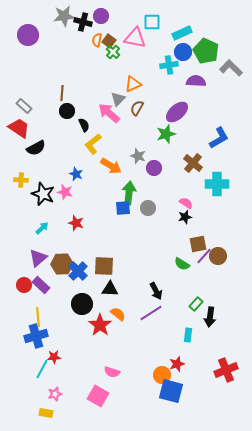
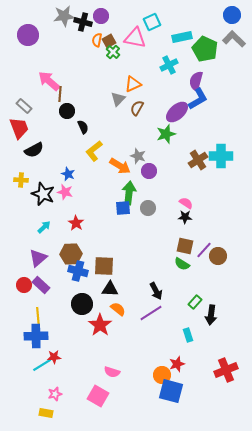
cyan square at (152, 22): rotated 24 degrees counterclockwise
cyan rectangle at (182, 33): moved 4 px down; rotated 12 degrees clockwise
brown square at (109, 41): rotated 24 degrees clockwise
green pentagon at (206, 51): moved 1 px left, 2 px up
blue circle at (183, 52): moved 49 px right, 37 px up
cyan cross at (169, 65): rotated 18 degrees counterclockwise
gray L-shape at (231, 68): moved 3 px right, 29 px up
purple semicircle at (196, 81): rotated 78 degrees counterclockwise
brown line at (62, 93): moved 2 px left, 1 px down
pink arrow at (109, 113): moved 60 px left, 32 px up
black semicircle at (84, 125): moved 1 px left, 2 px down
red trapezoid at (19, 128): rotated 35 degrees clockwise
blue L-shape at (219, 138): moved 21 px left, 39 px up
yellow L-shape at (93, 144): moved 1 px right, 7 px down
black semicircle at (36, 148): moved 2 px left, 2 px down
brown cross at (193, 163): moved 5 px right, 3 px up; rotated 18 degrees clockwise
orange arrow at (111, 166): moved 9 px right
purple circle at (154, 168): moved 5 px left, 3 px down
blue star at (76, 174): moved 8 px left
cyan cross at (217, 184): moved 4 px right, 28 px up
black star at (185, 217): rotated 16 degrees clockwise
red star at (76, 223): rotated 14 degrees clockwise
cyan arrow at (42, 228): moved 2 px right, 1 px up
brown square at (198, 244): moved 13 px left, 2 px down; rotated 24 degrees clockwise
purple line at (204, 256): moved 6 px up
brown hexagon at (62, 264): moved 9 px right, 10 px up
blue cross at (78, 271): rotated 30 degrees counterclockwise
green rectangle at (196, 304): moved 1 px left, 2 px up
orange semicircle at (118, 314): moved 5 px up
black arrow at (210, 317): moved 1 px right, 2 px up
cyan rectangle at (188, 335): rotated 24 degrees counterclockwise
blue cross at (36, 336): rotated 15 degrees clockwise
cyan line at (42, 369): moved 4 px up; rotated 30 degrees clockwise
